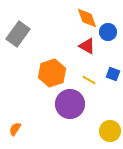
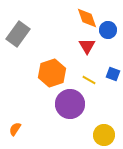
blue circle: moved 2 px up
red triangle: rotated 30 degrees clockwise
yellow circle: moved 6 px left, 4 px down
